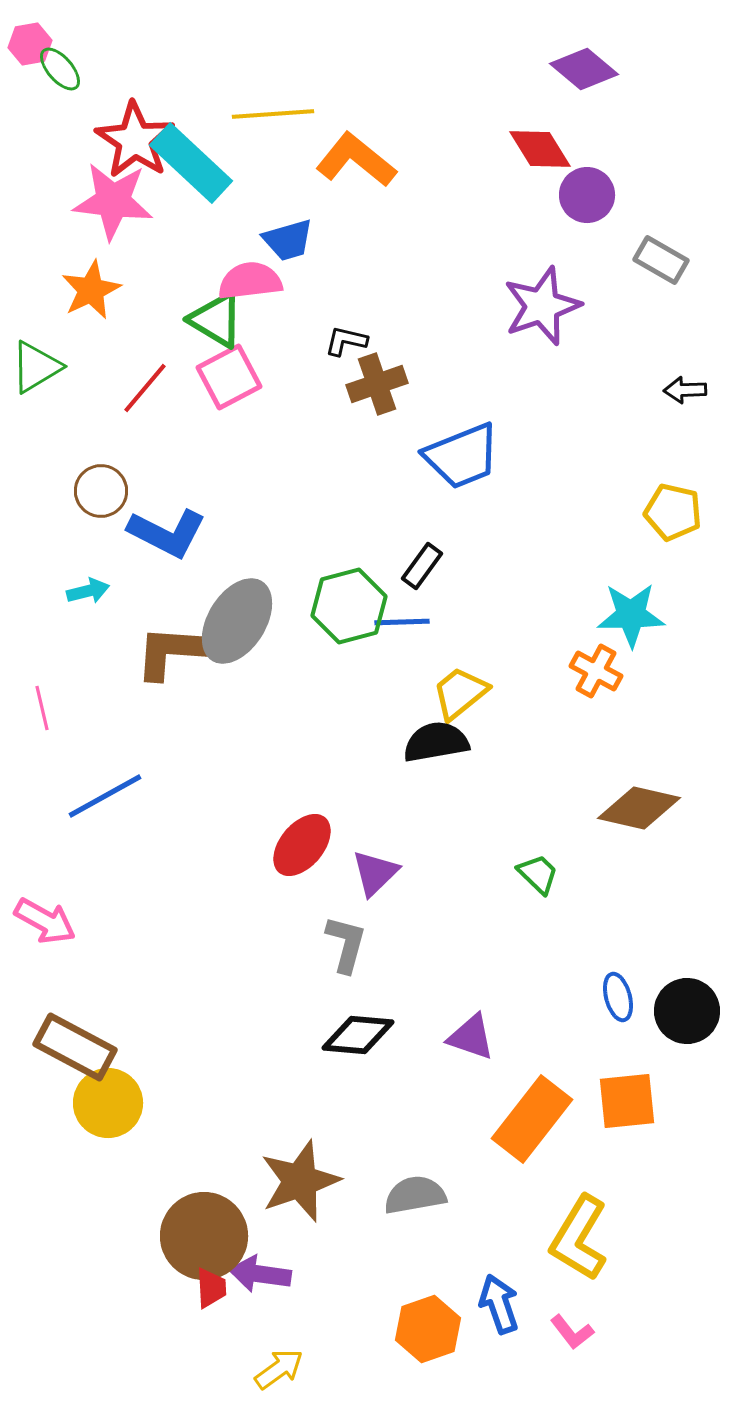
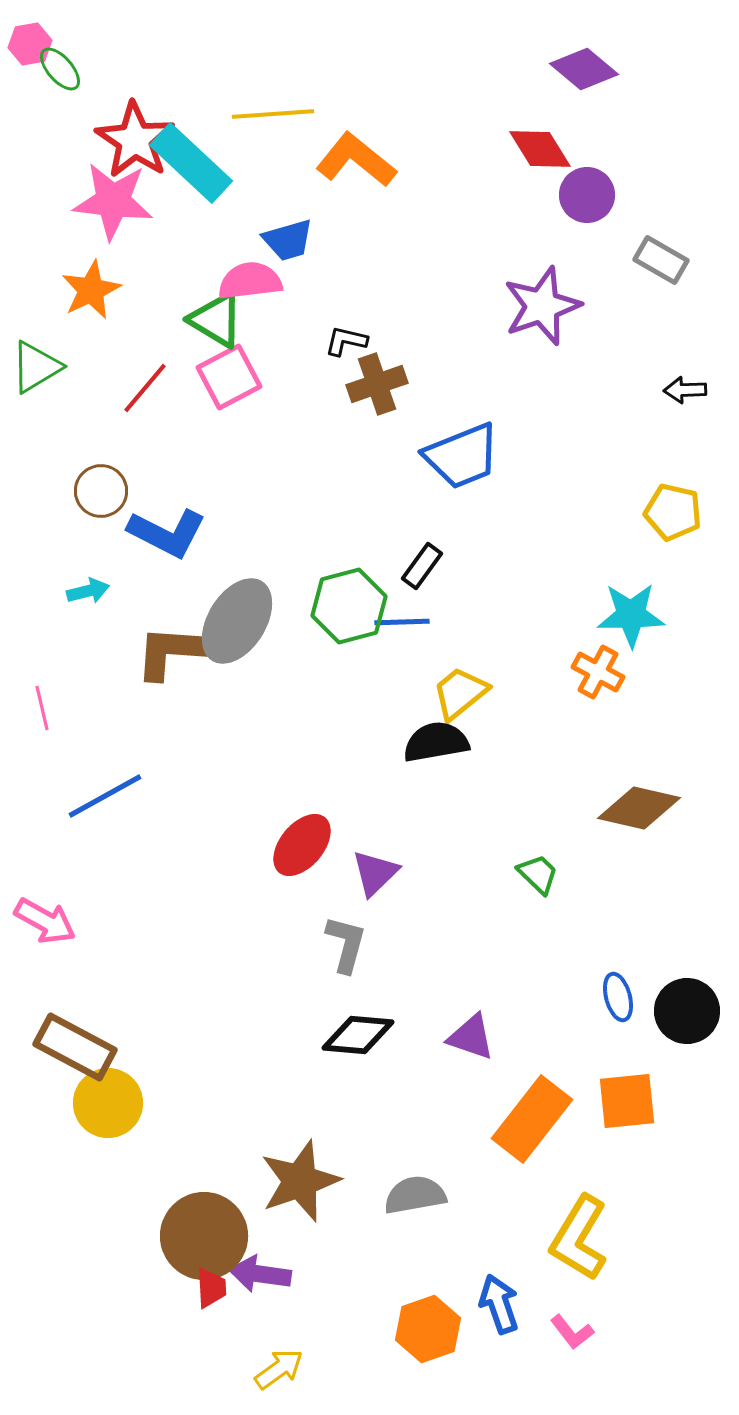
orange cross at (596, 671): moved 2 px right, 1 px down
